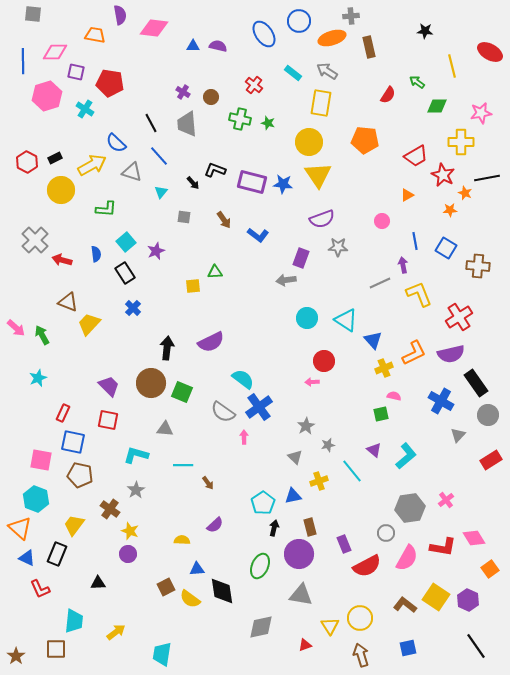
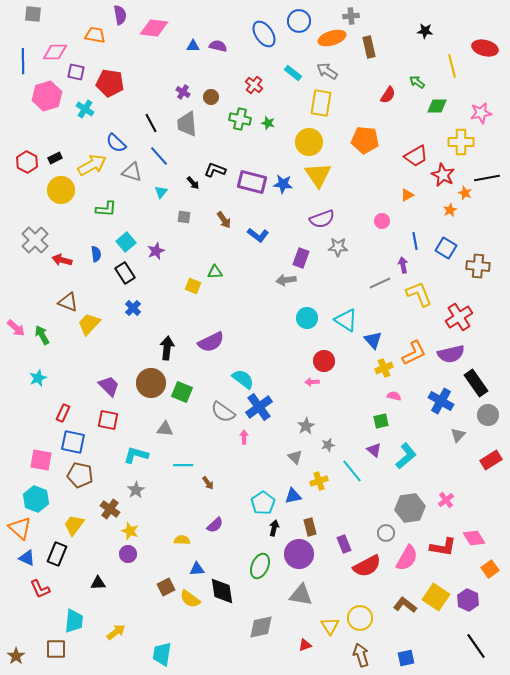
red ellipse at (490, 52): moved 5 px left, 4 px up; rotated 15 degrees counterclockwise
orange star at (450, 210): rotated 24 degrees counterclockwise
yellow square at (193, 286): rotated 28 degrees clockwise
green square at (381, 414): moved 7 px down
blue square at (408, 648): moved 2 px left, 10 px down
